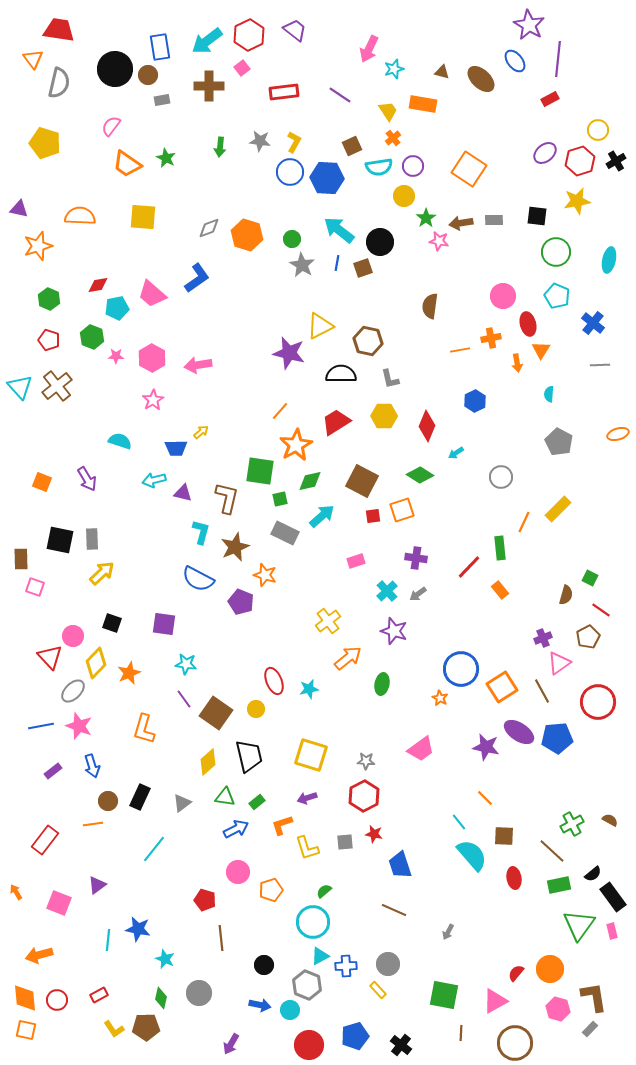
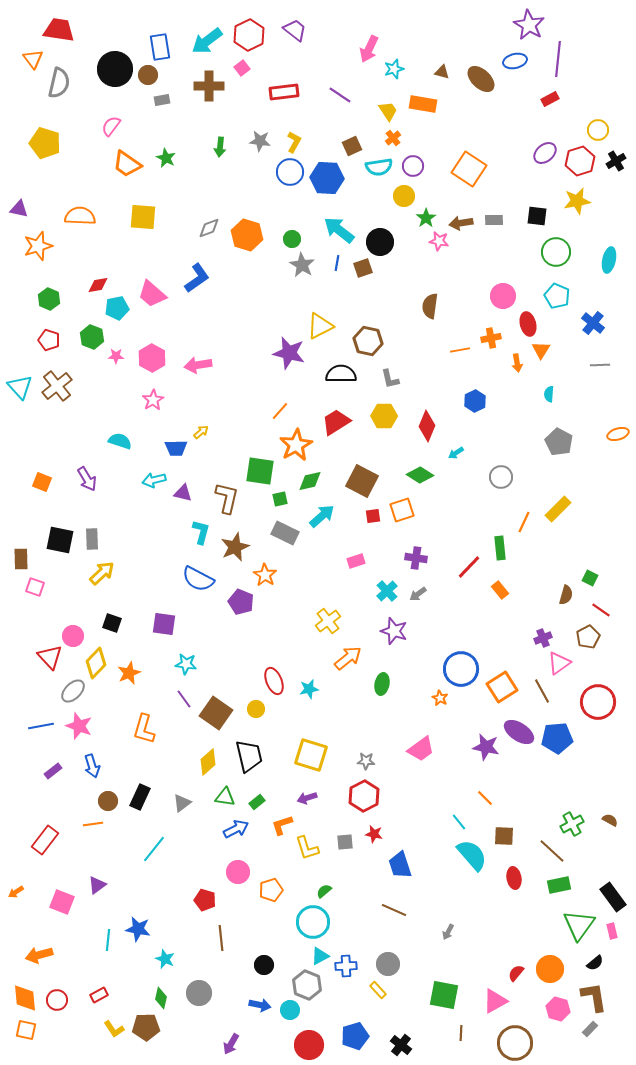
blue ellipse at (515, 61): rotated 65 degrees counterclockwise
orange star at (265, 575): rotated 15 degrees clockwise
black semicircle at (593, 874): moved 2 px right, 89 px down
orange arrow at (16, 892): rotated 91 degrees counterclockwise
pink square at (59, 903): moved 3 px right, 1 px up
